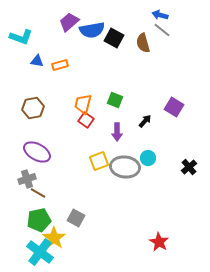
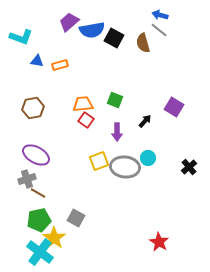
gray line: moved 3 px left
orange trapezoid: rotated 70 degrees clockwise
purple ellipse: moved 1 px left, 3 px down
